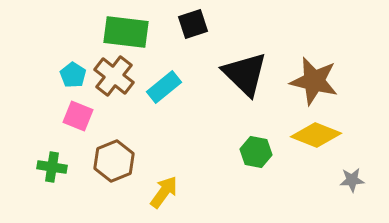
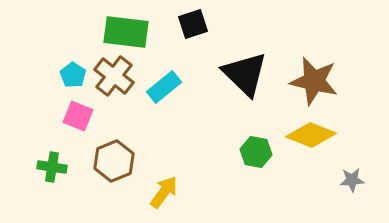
yellow diamond: moved 5 px left
